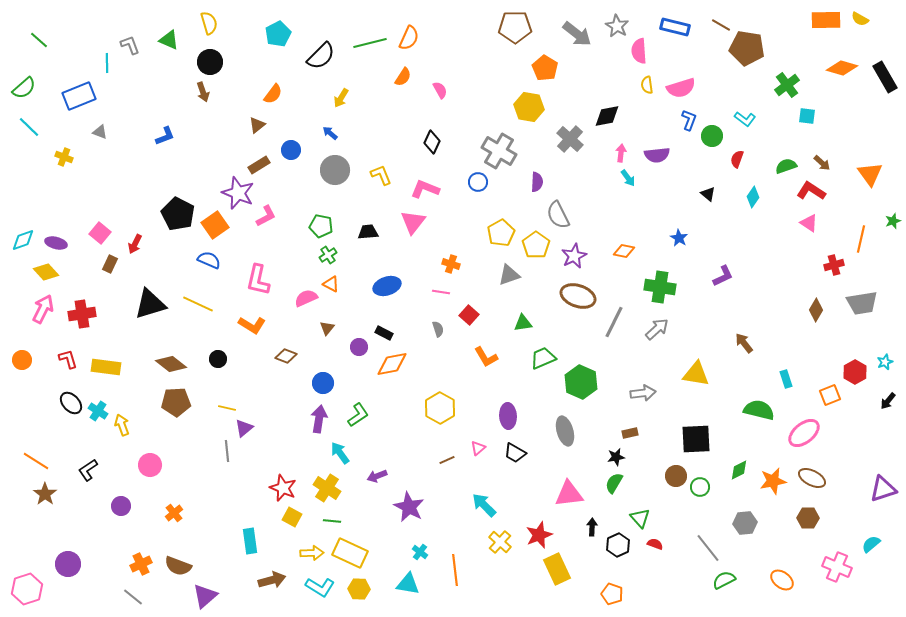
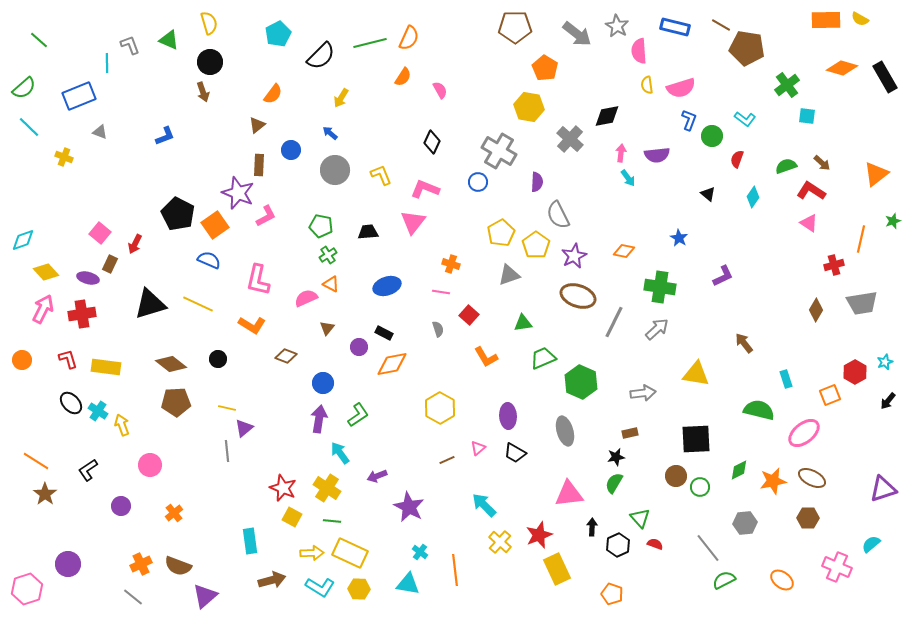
brown rectangle at (259, 165): rotated 55 degrees counterclockwise
orange triangle at (870, 174): moved 6 px right; rotated 28 degrees clockwise
purple ellipse at (56, 243): moved 32 px right, 35 px down
